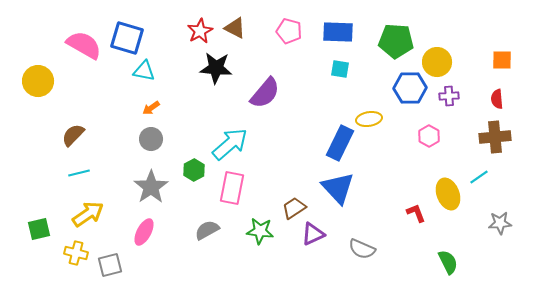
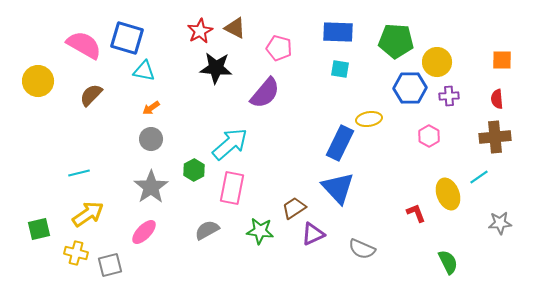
pink pentagon at (289, 31): moved 10 px left, 17 px down
brown semicircle at (73, 135): moved 18 px right, 40 px up
pink ellipse at (144, 232): rotated 16 degrees clockwise
